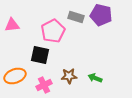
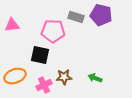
pink pentagon: rotated 30 degrees clockwise
brown star: moved 5 px left, 1 px down
